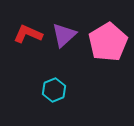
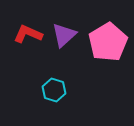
cyan hexagon: rotated 20 degrees counterclockwise
